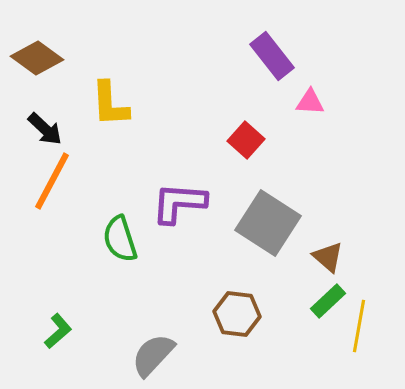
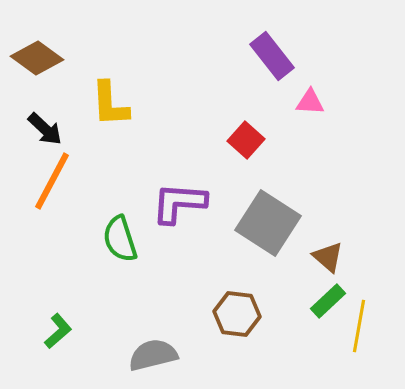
gray semicircle: rotated 33 degrees clockwise
